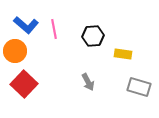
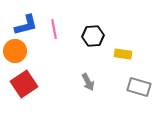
blue L-shape: rotated 55 degrees counterclockwise
red square: rotated 12 degrees clockwise
